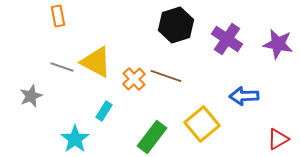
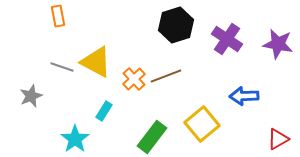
brown line: rotated 40 degrees counterclockwise
